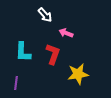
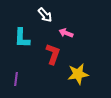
cyan L-shape: moved 1 px left, 14 px up
purple line: moved 4 px up
